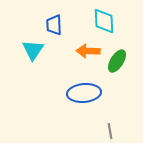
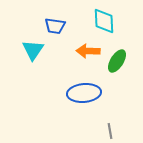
blue trapezoid: moved 1 px right, 1 px down; rotated 80 degrees counterclockwise
